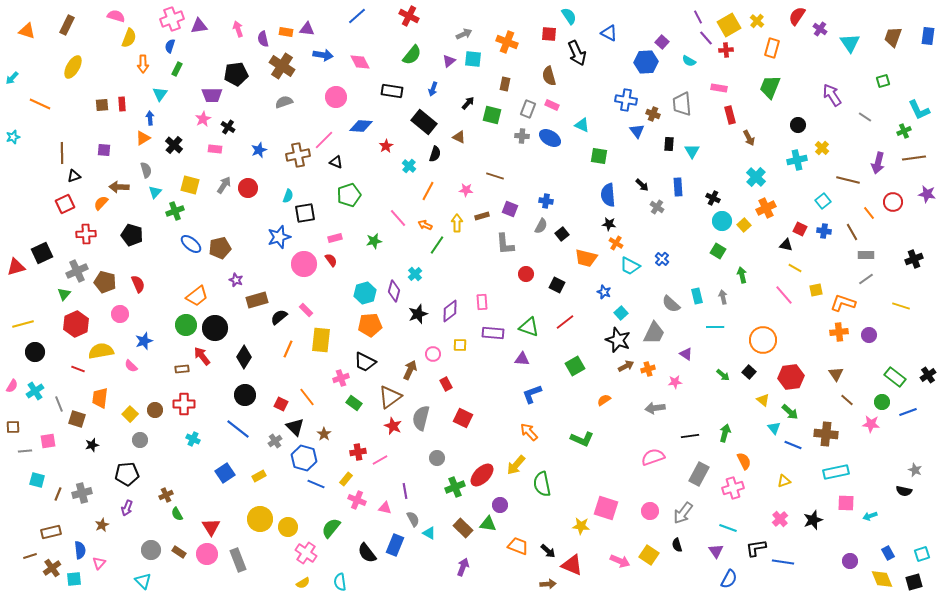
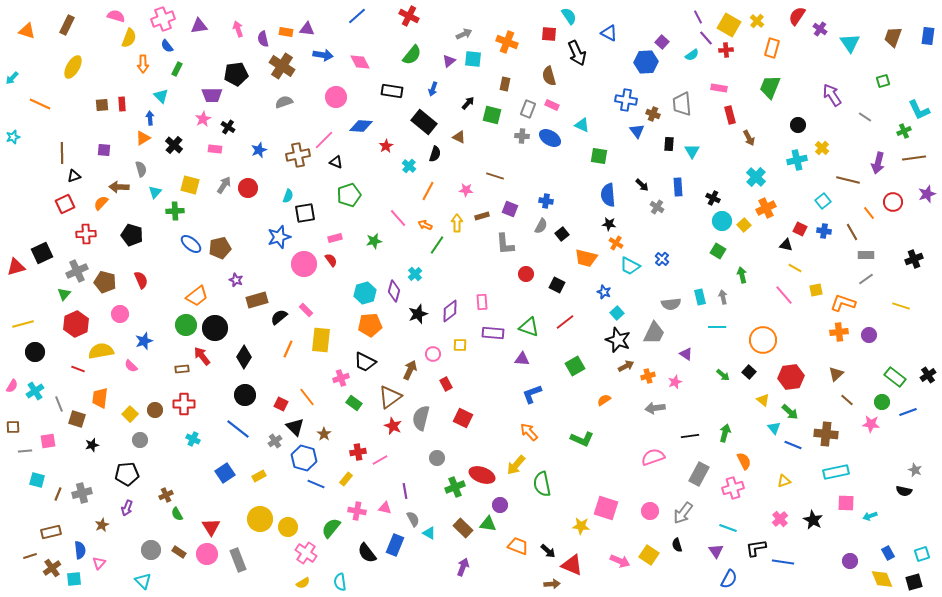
pink cross at (172, 19): moved 9 px left
yellow square at (729, 25): rotated 30 degrees counterclockwise
blue semicircle at (170, 46): moved 3 px left; rotated 56 degrees counterclockwise
cyan semicircle at (689, 61): moved 3 px right, 6 px up; rotated 64 degrees counterclockwise
cyan triangle at (160, 94): moved 1 px right, 2 px down; rotated 21 degrees counterclockwise
gray semicircle at (146, 170): moved 5 px left, 1 px up
purple star at (927, 194): rotated 30 degrees counterclockwise
green cross at (175, 211): rotated 18 degrees clockwise
red semicircle at (138, 284): moved 3 px right, 4 px up
cyan rectangle at (697, 296): moved 3 px right, 1 px down
gray semicircle at (671, 304): rotated 48 degrees counterclockwise
cyan square at (621, 313): moved 4 px left
cyan line at (715, 327): moved 2 px right
orange cross at (648, 369): moved 7 px down
brown triangle at (836, 374): rotated 21 degrees clockwise
pink star at (675, 382): rotated 16 degrees counterclockwise
red ellipse at (482, 475): rotated 65 degrees clockwise
pink cross at (357, 500): moved 11 px down; rotated 12 degrees counterclockwise
black star at (813, 520): rotated 24 degrees counterclockwise
brown arrow at (548, 584): moved 4 px right
